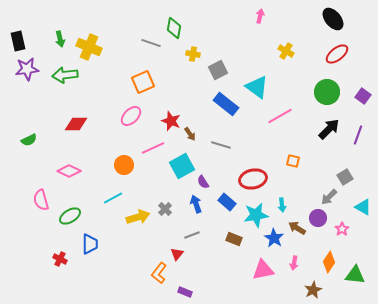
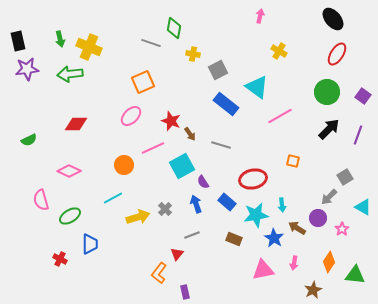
yellow cross at (286, 51): moved 7 px left
red ellipse at (337, 54): rotated 20 degrees counterclockwise
green arrow at (65, 75): moved 5 px right, 1 px up
purple rectangle at (185, 292): rotated 56 degrees clockwise
